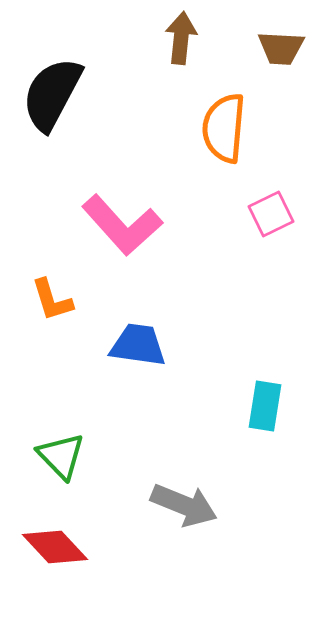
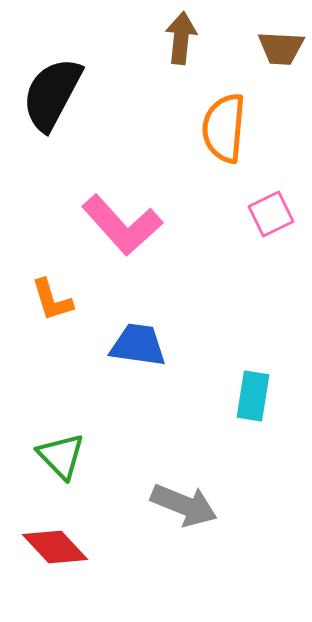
cyan rectangle: moved 12 px left, 10 px up
